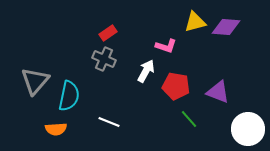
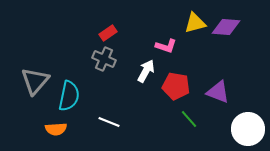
yellow triangle: moved 1 px down
